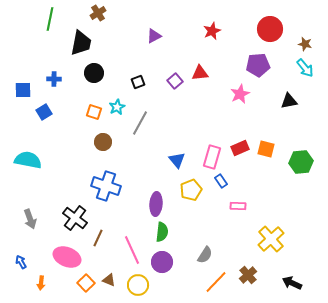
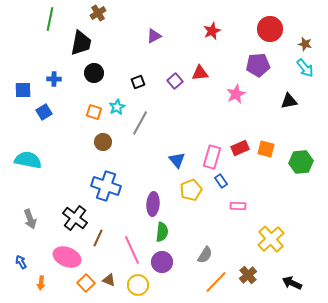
pink star at (240, 94): moved 4 px left
purple ellipse at (156, 204): moved 3 px left
